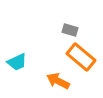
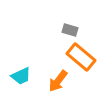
cyan trapezoid: moved 4 px right, 14 px down
orange arrow: rotated 80 degrees counterclockwise
